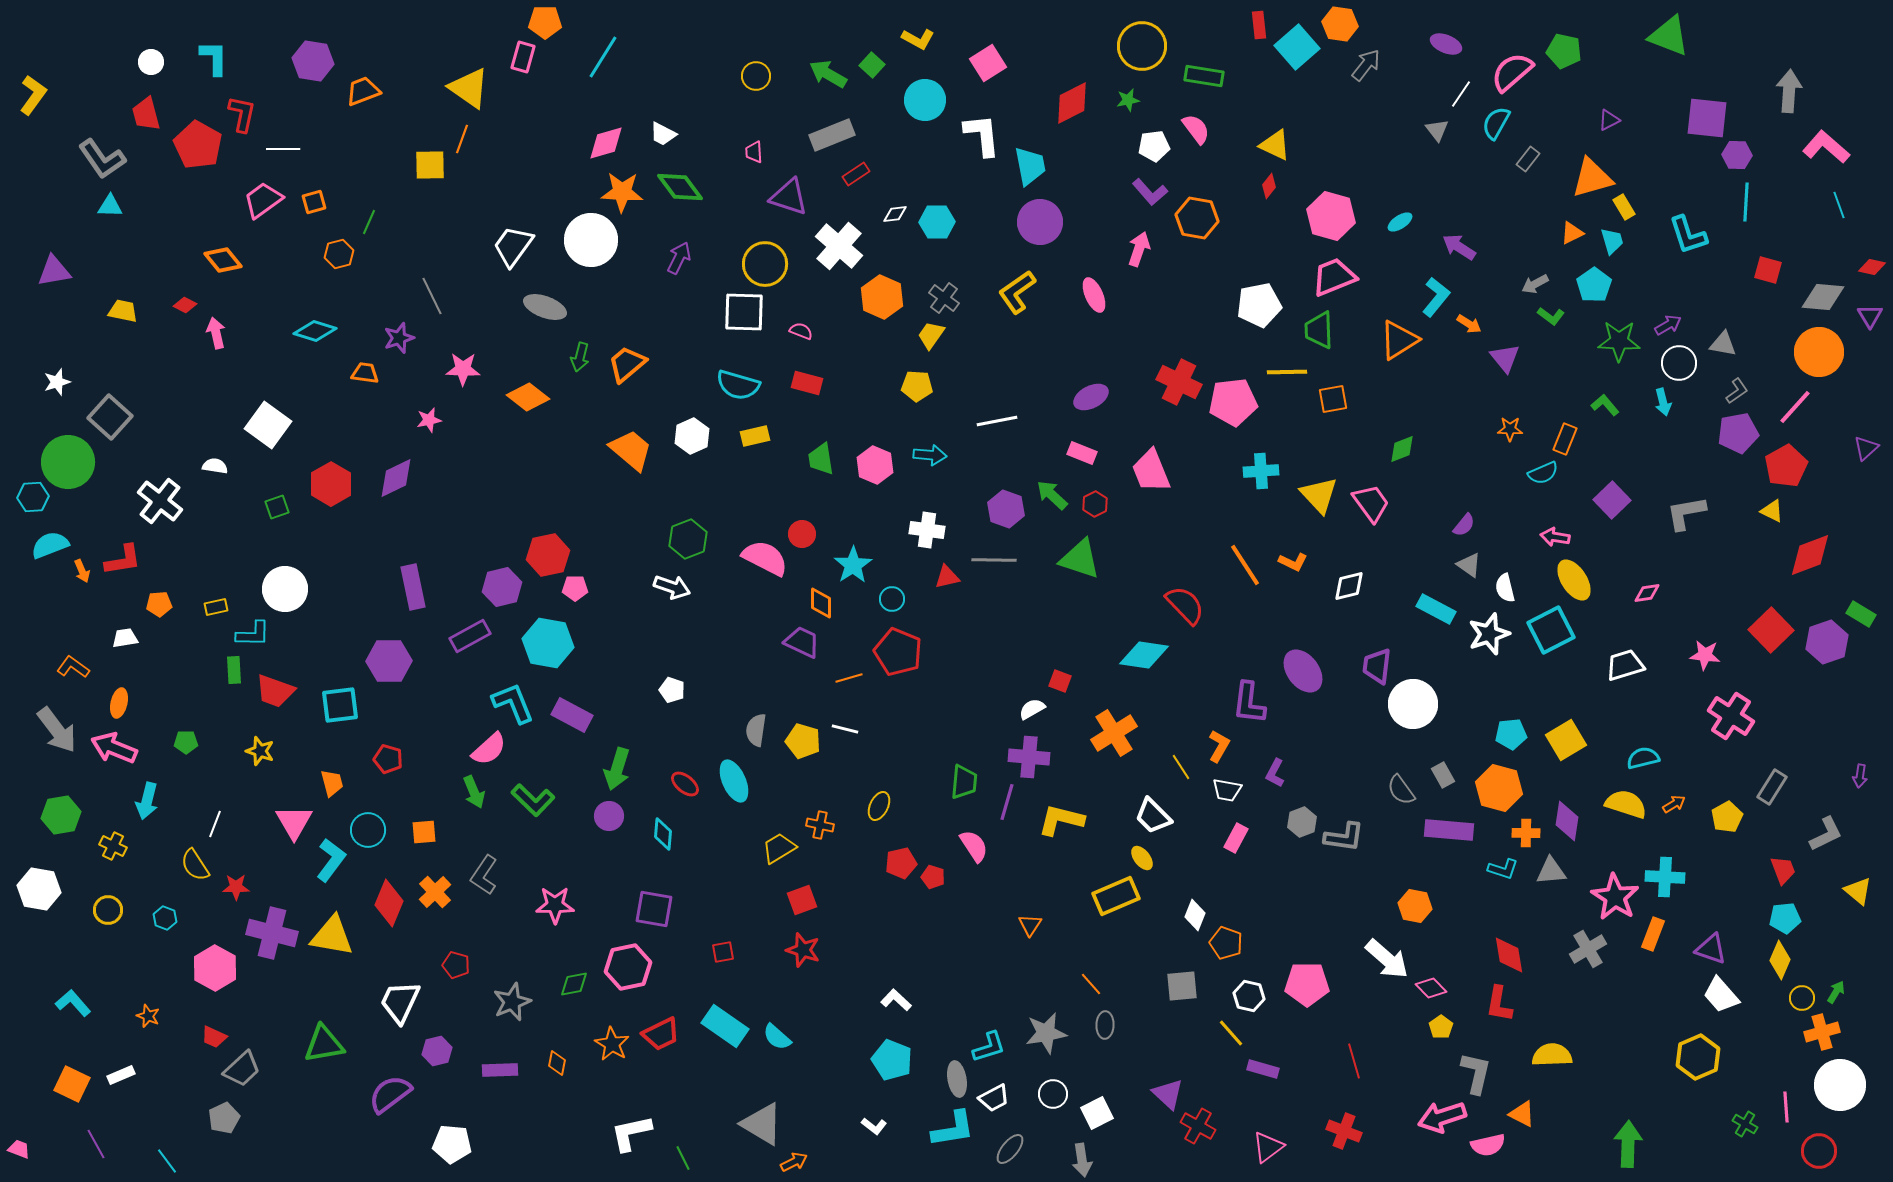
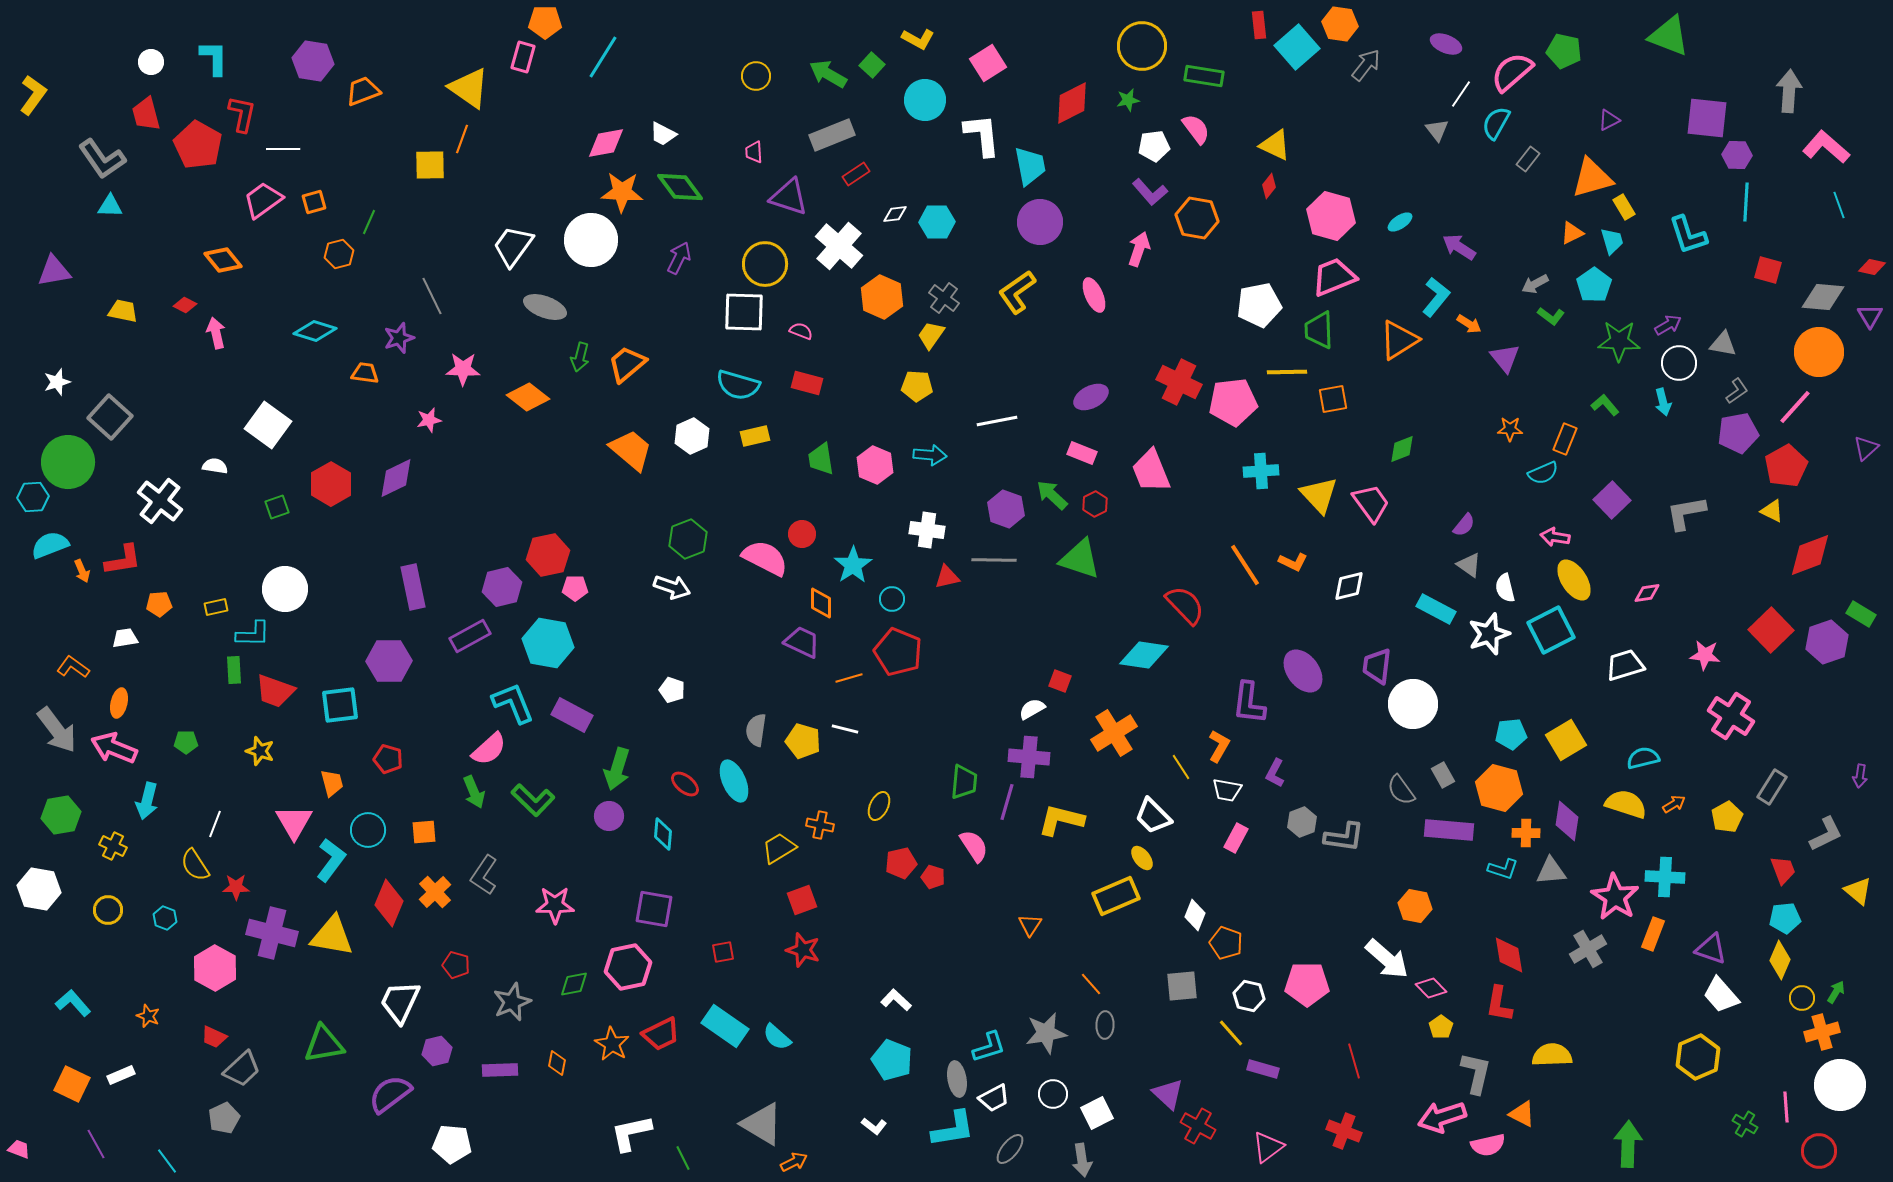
pink diamond at (606, 143): rotated 6 degrees clockwise
